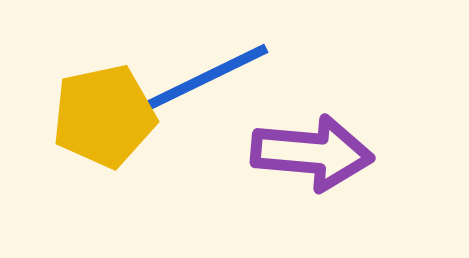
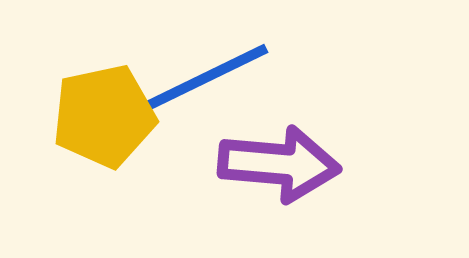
purple arrow: moved 33 px left, 11 px down
